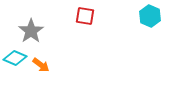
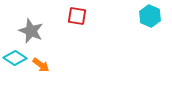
red square: moved 8 px left
gray star: rotated 15 degrees counterclockwise
cyan diamond: rotated 10 degrees clockwise
